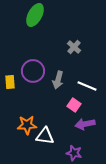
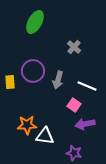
green ellipse: moved 7 px down
